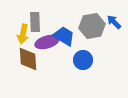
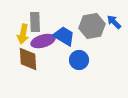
purple ellipse: moved 4 px left, 1 px up
blue circle: moved 4 px left
